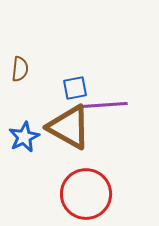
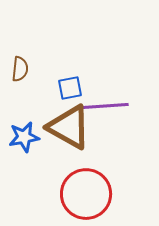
blue square: moved 5 px left
purple line: moved 1 px right, 1 px down
blue star: rotated 16 degrees clockwise
